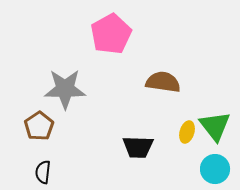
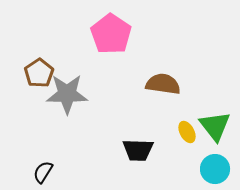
pink pentagon: rotated 9 degrees counterclockwise
brown semicircle: moved 2 px down
gray star: moved 2 px right, 5 px down
brown pentagon: moved 53 px up
yellow ellipse: rotated 45 degrees counterclockwise
black trapezoid: moved 3 px down
black semicircle: rotated 25 degrees clockwise
